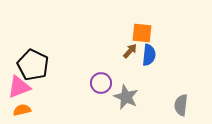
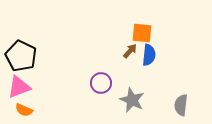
black pentagon: moved 12 px left, 9 px up
gray star: moved 6 px right, 3 px down
orange semicircle: moved 2 px right; rotated 144 degrees counterclockwise
